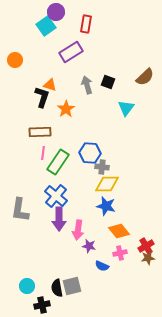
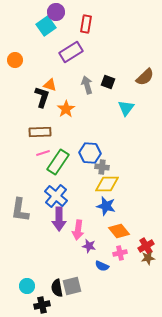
pink line: rotated 64 degrees clockwise
